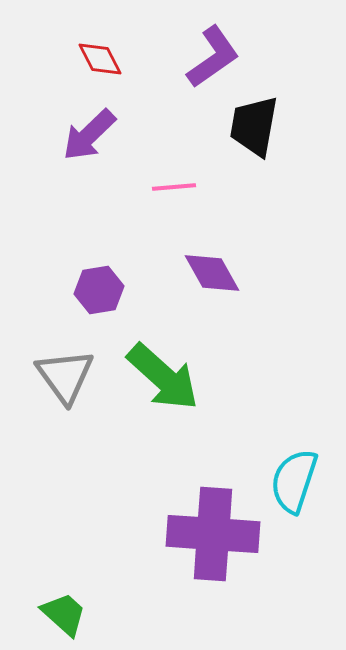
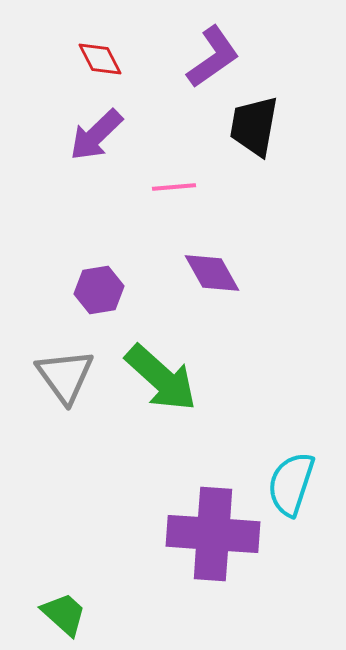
purple arrow: moved 7 px right
green arrow: moved 2 px left, 1 px down
cyan semicircle: moved 3 px left, 3 px down
